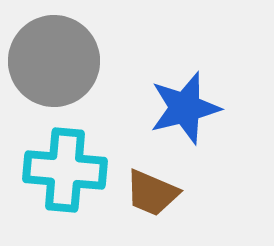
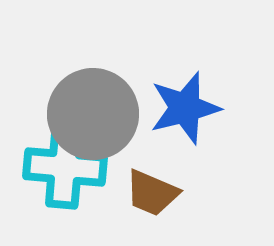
gray circle: moved 39 px right, 53 px down
cyan cross: moved 3 px up
